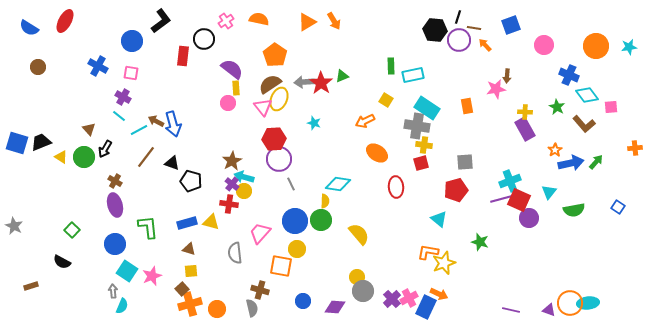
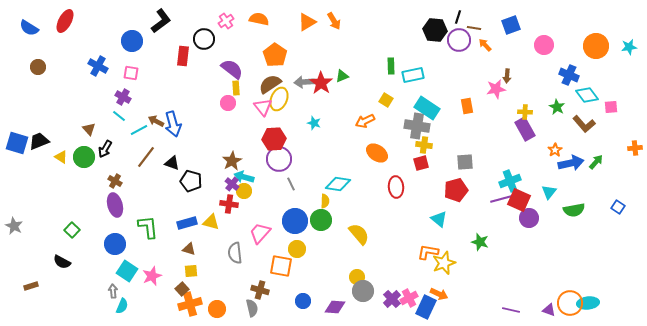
black trapezoid at (41, 142): moved 2 px left, 1 px up
